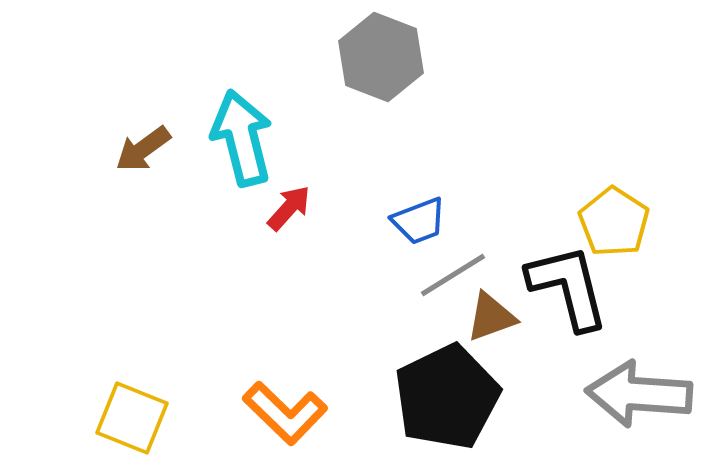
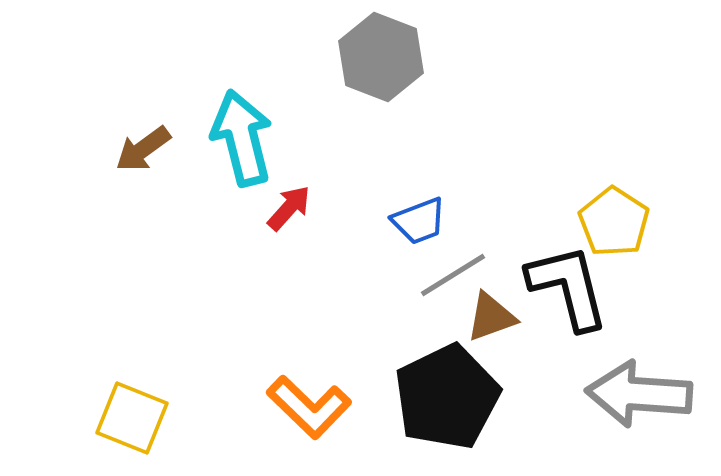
orange L-shape: moved 24 px right, 6 px up
